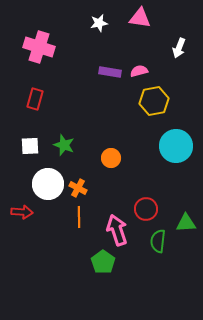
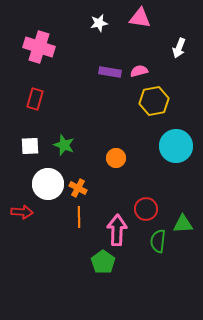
orange circle: moved 5 px right
green triangle: moved 3 px left, 1 px down
pink arrow: rotated 20 degrees clockwise
